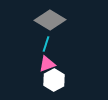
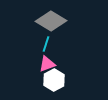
gray diamond: moved 1 px right, 1 px down
